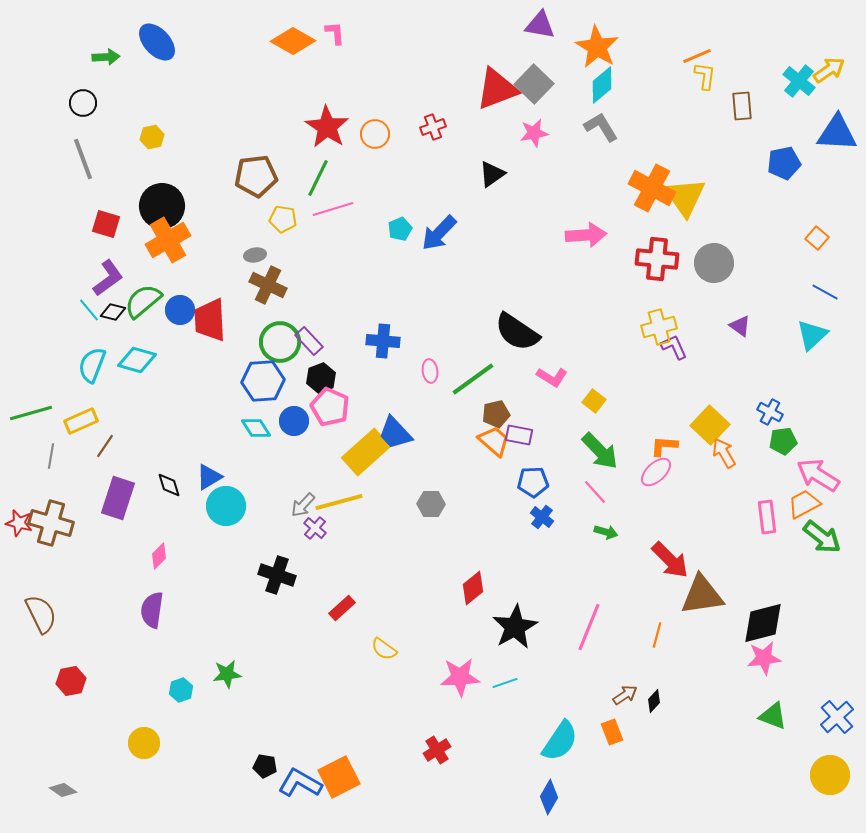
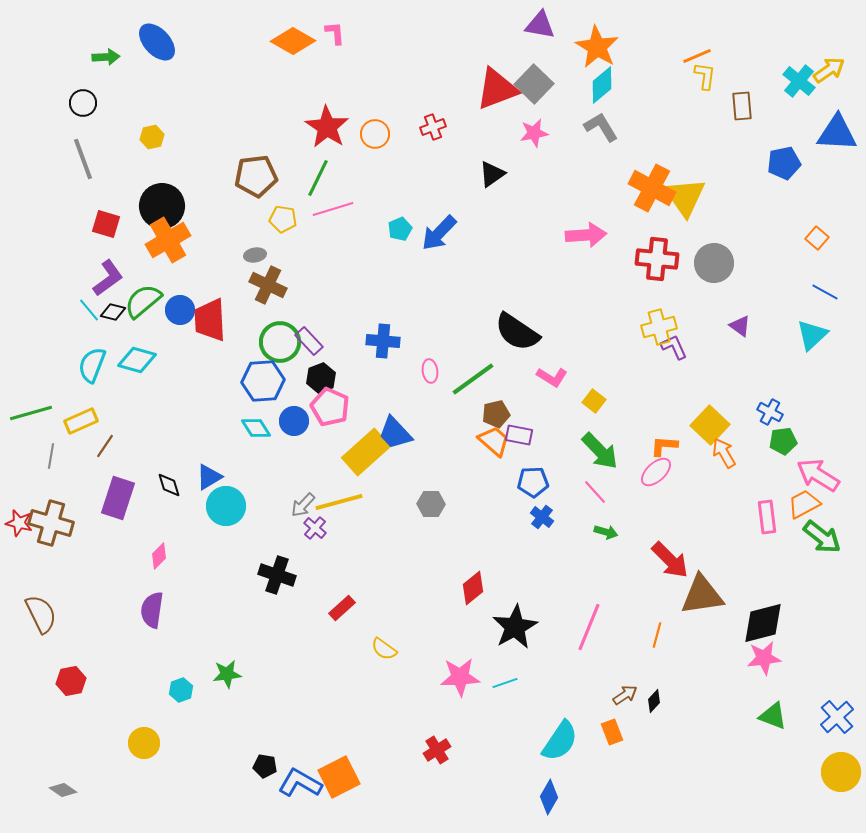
yellow circle at (830, 775): moved 11 px right, 3 px up
